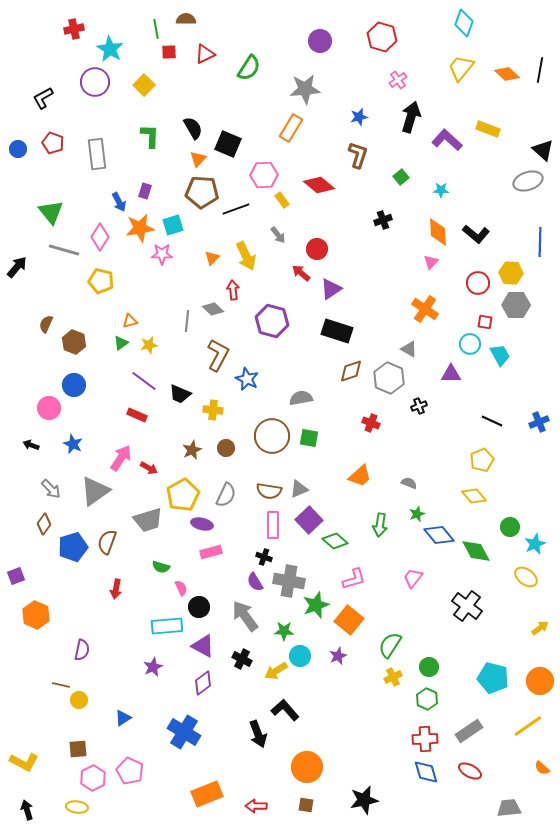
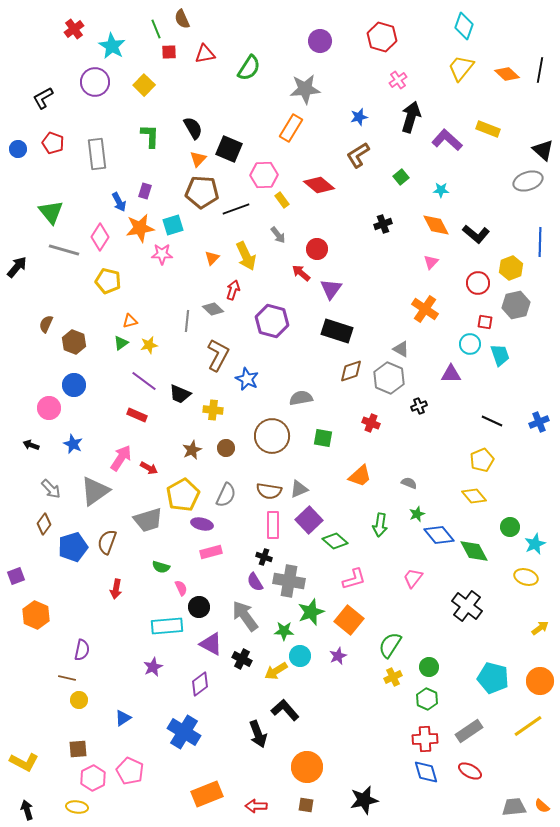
brown semicircle at (186, 19): moved 4 px left; rotated 114 degrees counterclockwise
cyan diamond at (464, 23): moved 3 px down
red cross at (74, 29): rotated 24 degrees counterclockwise
green line at (156, 29): rotated 12 degrees counterclockwise
cyan star at (110, 49): moved 2 px right, 3 px up
red triangle at (205, 54): rotated 15 degrees clockwise
black square at (228, 144): moved 1 px right, 5 px down
brown L-shape at (358, 155): rotated 140 degrees counterclockwise
black cross at (383, 220): moved 4 px down
orange diamond at (438, 232): moved 2 px left, 7 px up; rotated 24 degrees counterclockwise
yellow hexagon at (511, 273): moved 5 px up; rotated 25 degrees counterclockwise
yellow pentagon at (101, 281): moved 7 px right
purple triangle at (331, 289): rotated 20 degrees counterclockwise
red arrow at (233, 290): rotated 24 degrees clockwise
gray hexagon at (516, 305): rotated 12 degrees counterclockwise
gray triangle at (409, 349): moved 8 px left
cyan trapezoid at (500, 355): rotated 10 degrees clockwise
green square at (309, 438): moved 14 px right
green diamond at (476, 551): moved 2 px left
yellow ellipse at (526, 577): rotated 20 degrees counterclockwise
green star at (316, 605): moved 5 px left, 7 px down
purple triangle at (203, 646): moved 8 px right, 2 px up
purple diamond at (203, 683): moved 3 px left, 1 px down
brown line at (61, 685): moved 6 px right, 7 px up
orange semicircle at (542, 768): moved 38 px down
gray trapezoid at (509, 808): moved 5 px right, 1 px up
